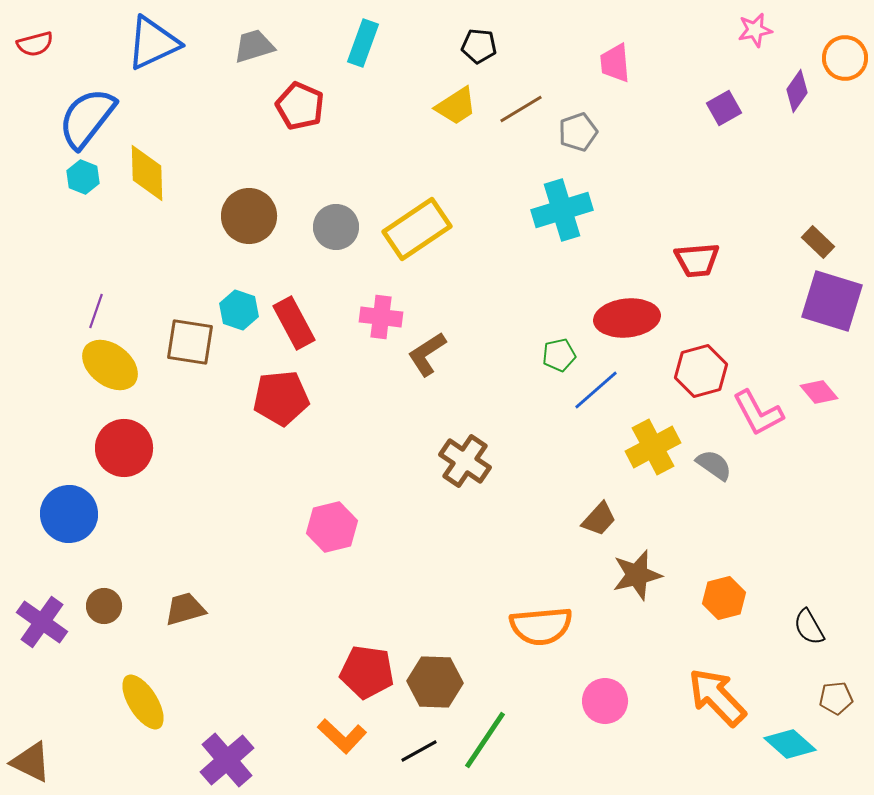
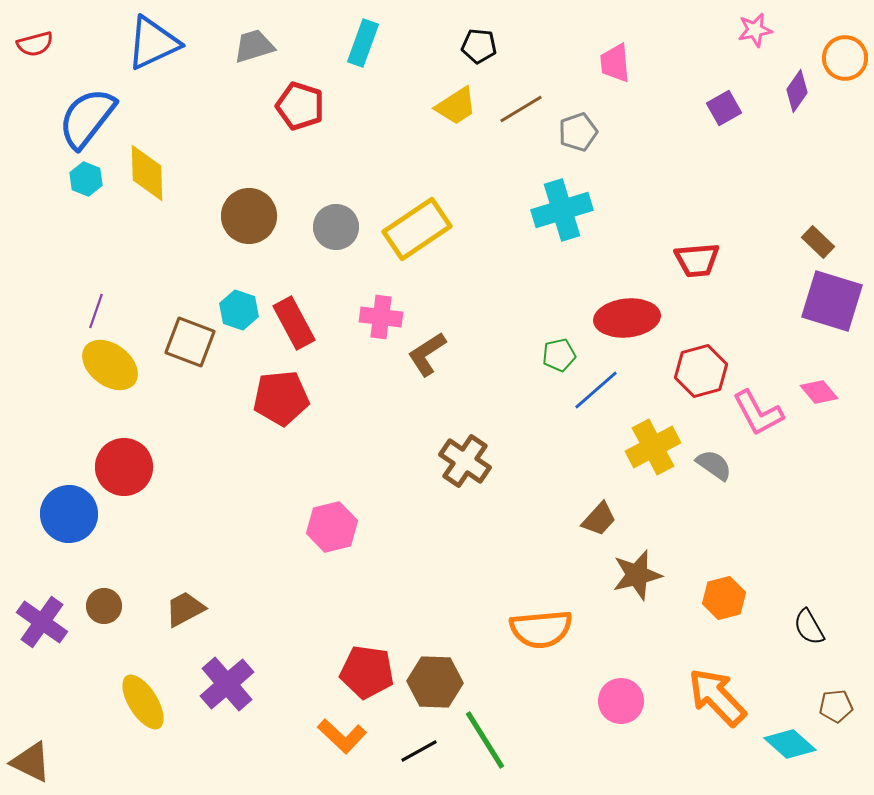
red pentagon at (300, 106): rotated 6 degrees counterclockwise
cyan hexagon at (83, 177): moved 3 px right, 2 px down
brown square at (190, 342): rotated 12 degrees clockwise
red circle at (124, 448): moved 19 px down
brown trapezoid at (185, 609): rotated 12 degrees counterclockwise
orange semicircle at (541, 626): moved 3 px down
brown pentagon at (836, 698): moved 8 px down
pink circle at (605, 701): moved 16 px right
green line at (485, 740): rotated 66 degrees counterclockwise
purple cross at (227, 760): moved 76 px up
